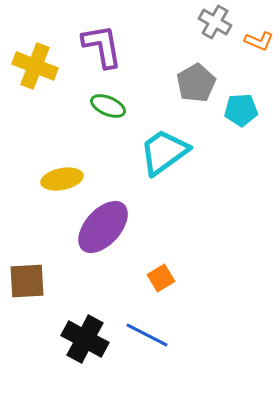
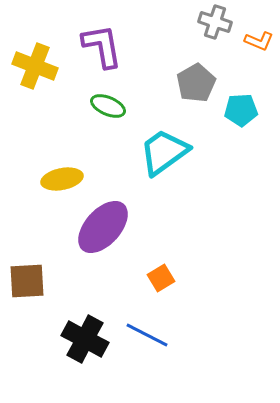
gray cross: rotated 12 degrees counterclockwise
